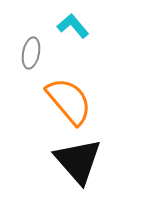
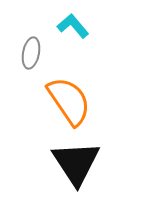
orange semicircle: rotated 6 degrees clockwise
black triangle: moved 2 px left, 2 px down; rotated 8 degrees clockwise
